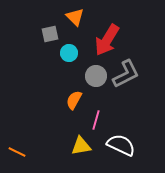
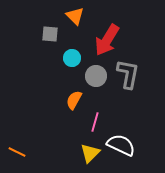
orange triangle: moved 1 px up
gray square: rotated 18 degrees clockwise
cyan circle: moved 3 px right, 5 px down
gray L-shape: moved 2 px right; rotated 52 degrees counterclockwise
pink line: moved 1 px left, 2 px down
yellow triangle: moved 9 px right, 7 px down; rotated 35 degrees counterclockwise
